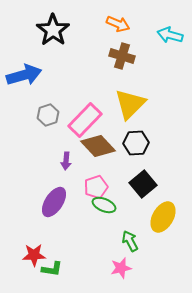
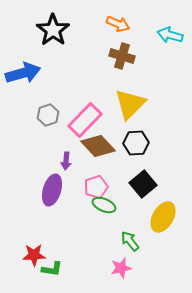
blue arrow: moved 1 px left, 2 px up
purple ellipse: moved 2 px left, 12 px up; rotated 16 degrees counterclockwise
green arrow: rotated 10 degrees counterclockwise
